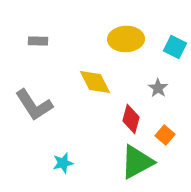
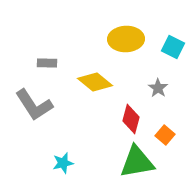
gray rectangle: moved 9 px right, 22 px down
cyan square: moved 2 px left
yellow diamond: rotated 24 degrees counterclockwise
green triangle: rotated 18 degrees clockwise
